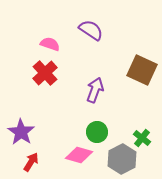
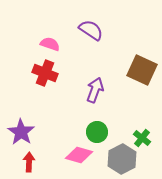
red cross: rotated 25 degrees counterclockwise
red arrow: moved 2 px left; rotated 30 degrees counterclockwise
